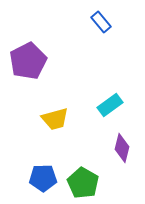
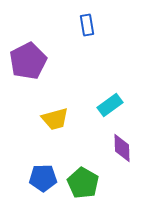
blue rectangle: moved 14 px left, 3 px down; rotated 30 degrees clockwise
purple diamond: rotated 16 degrees counterclockwise
